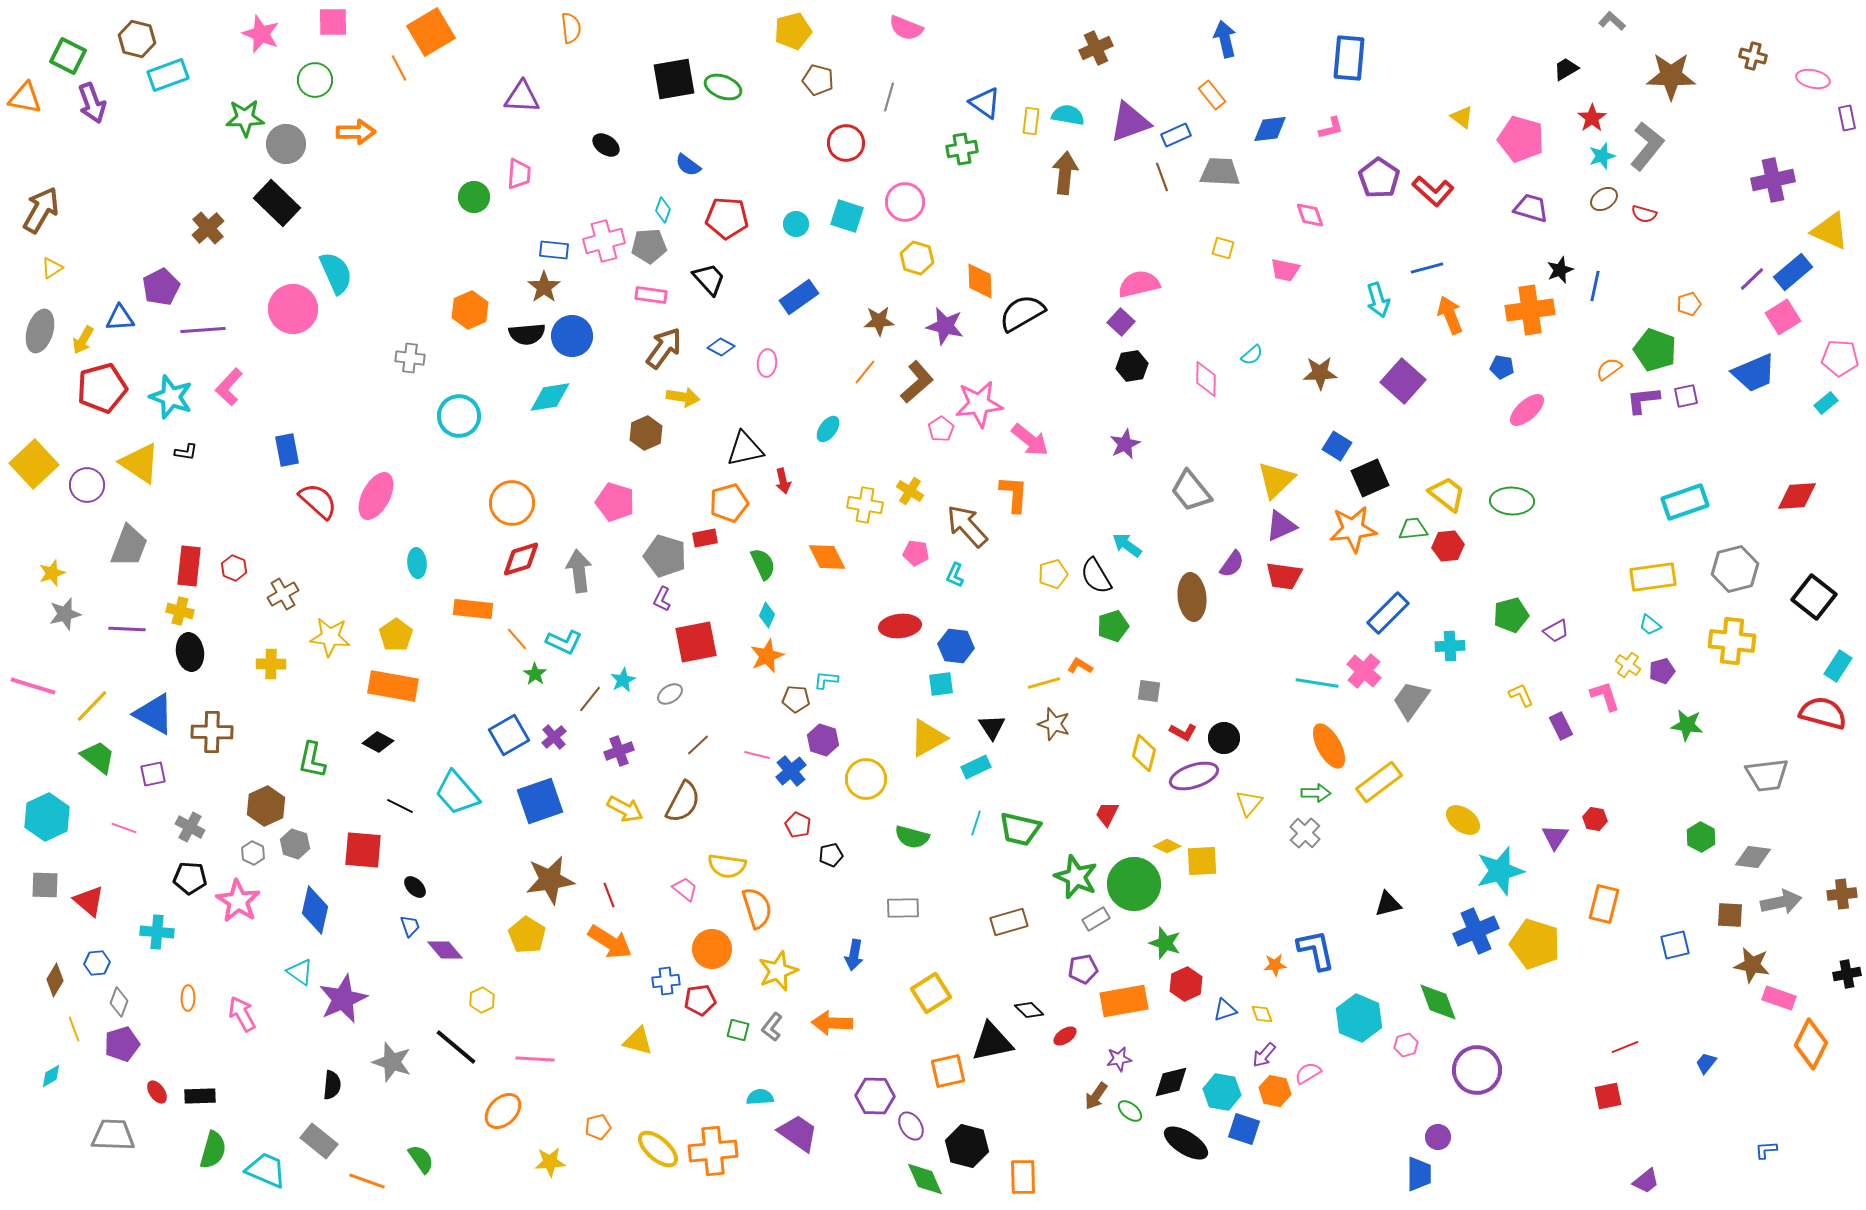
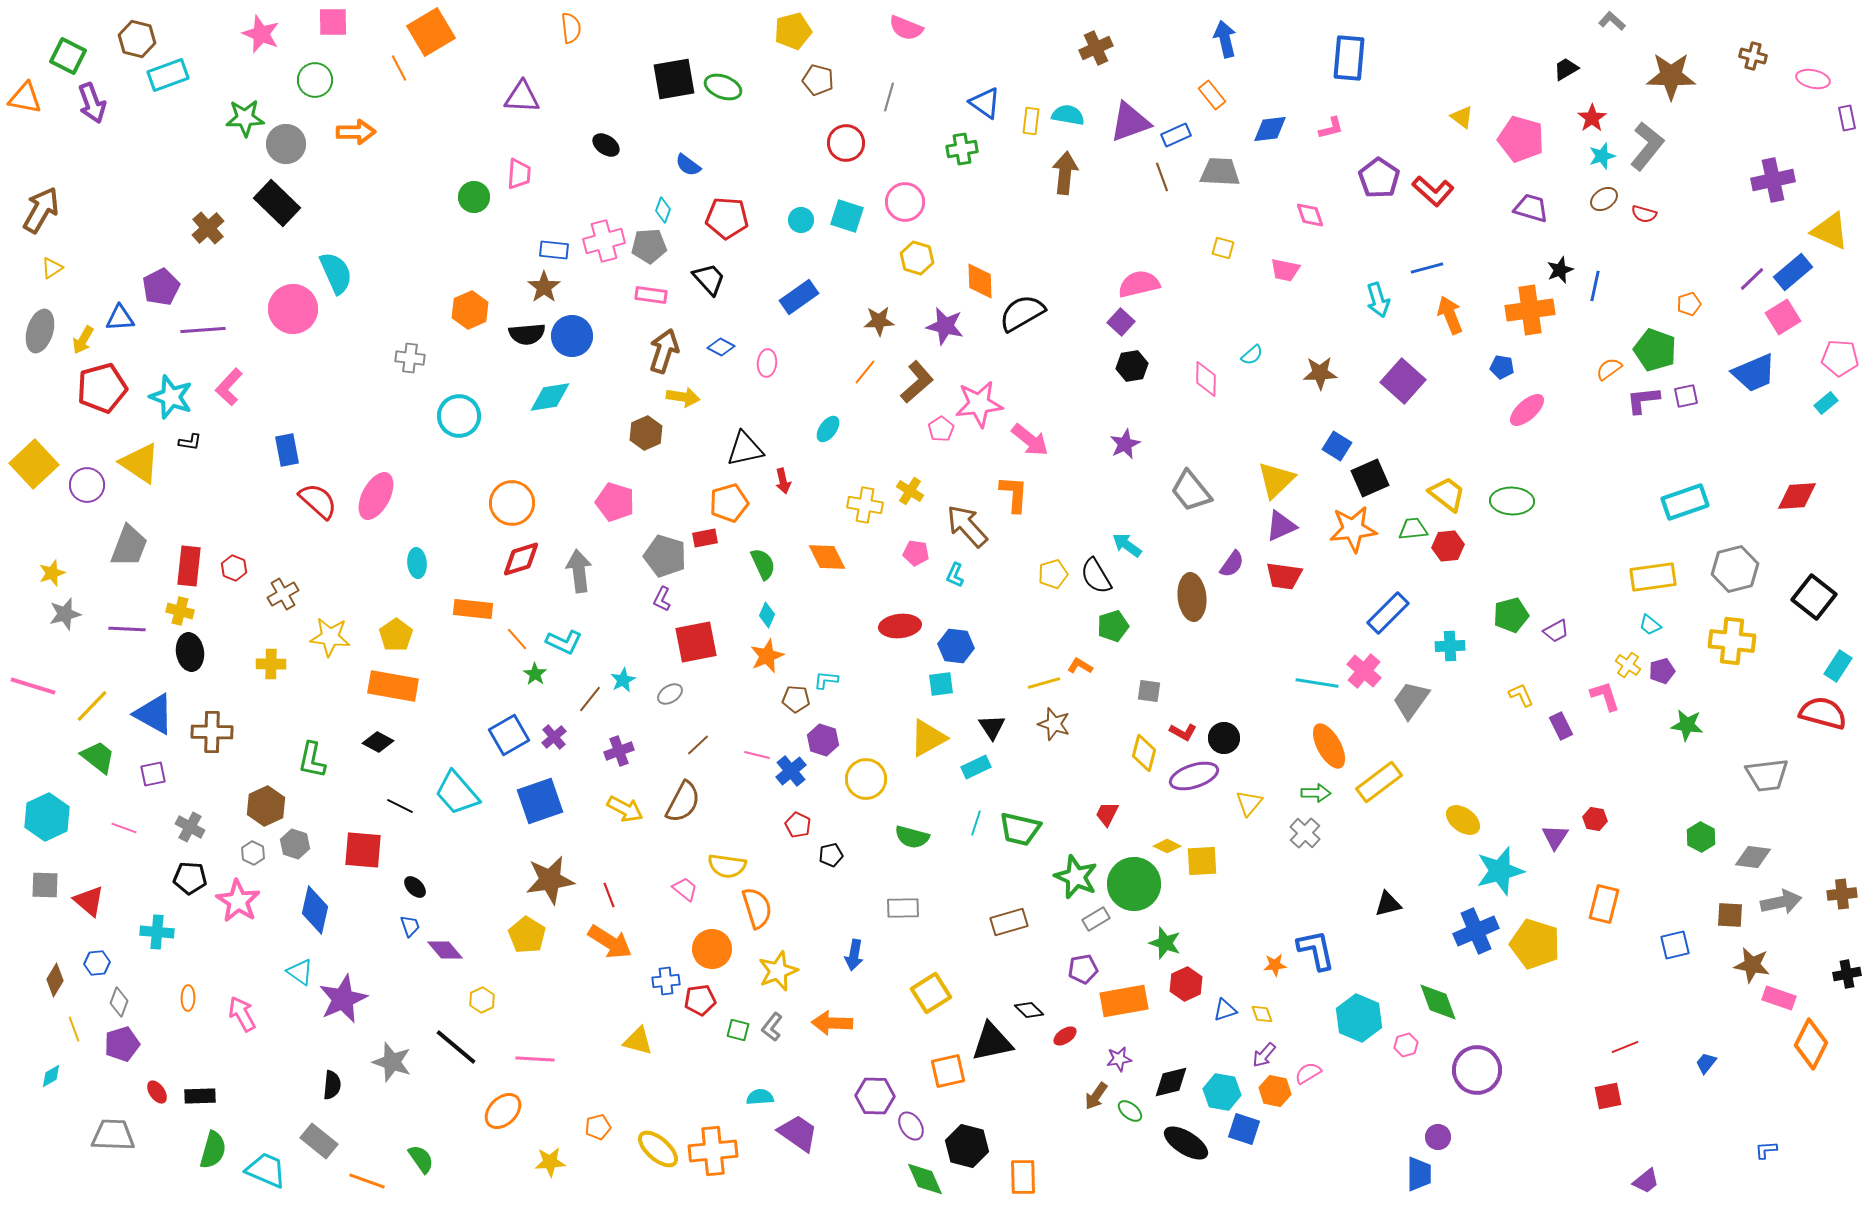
cyan circle at (796, 224): moved 5 px right, 4 px up
brown arrow at (664, 348): moved 3 px down; rotated 18 degrees counterclockwise
black L-shape at (186, 452): moved 4 px right, 10 px up
